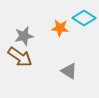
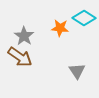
gray star: rotated 24 degrees counterclockwise
gray triangle: moved 8 px right; rotated 24 degrees clockwise
